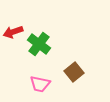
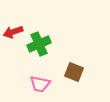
green cross: rotated 30 degrees clockwise
brown square: rotated 30 degrees counterclockwise
